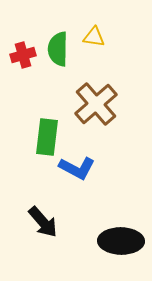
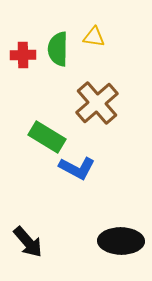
red cross: rotated 15 degrees clockwise
brown cross: moved 1 px right, 1 px up
green rectangle: rotated 66 degrees counterclockwise
black arrow: moved 15 px left, 20 px down
